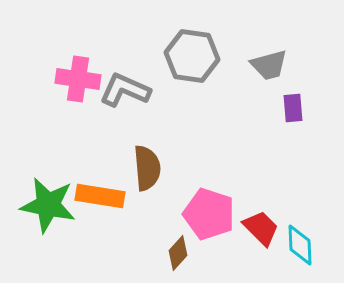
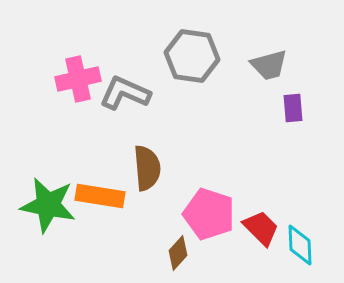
pink cross: rotated 21 degrees counterclockwise
gray L-shape: moved 3 px down
